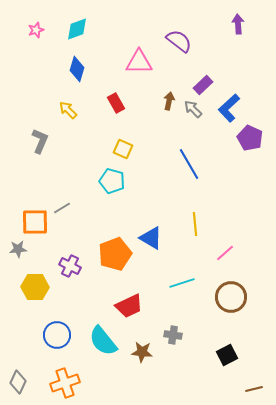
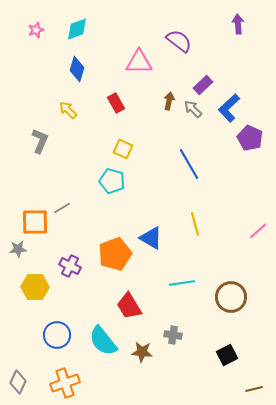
yellow line: rotated 10 degrees counterclockwise
pink line: moved 33 px right, 22 px up
cyan line: rotated 10 degrees clockwise
red trapezoid: rotated 84 degrees clockwise
